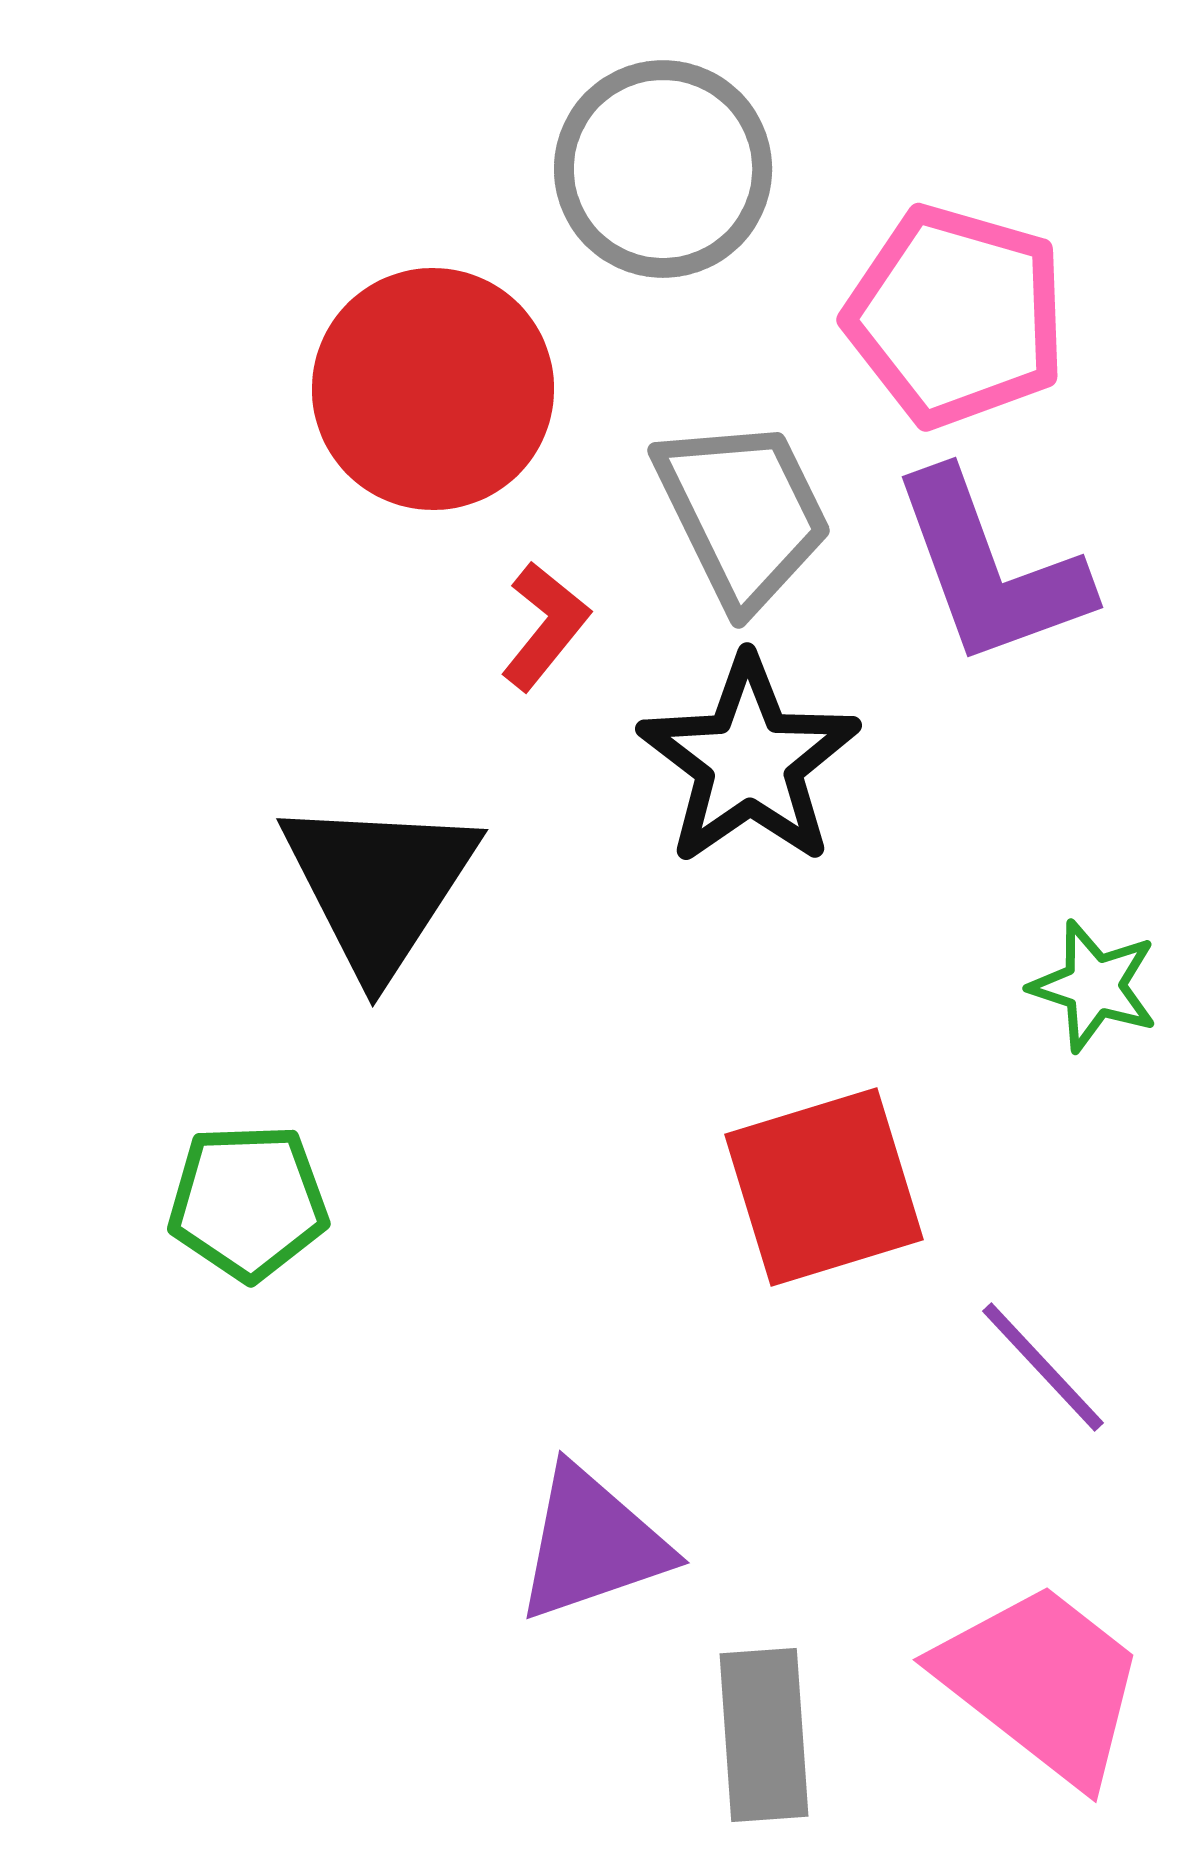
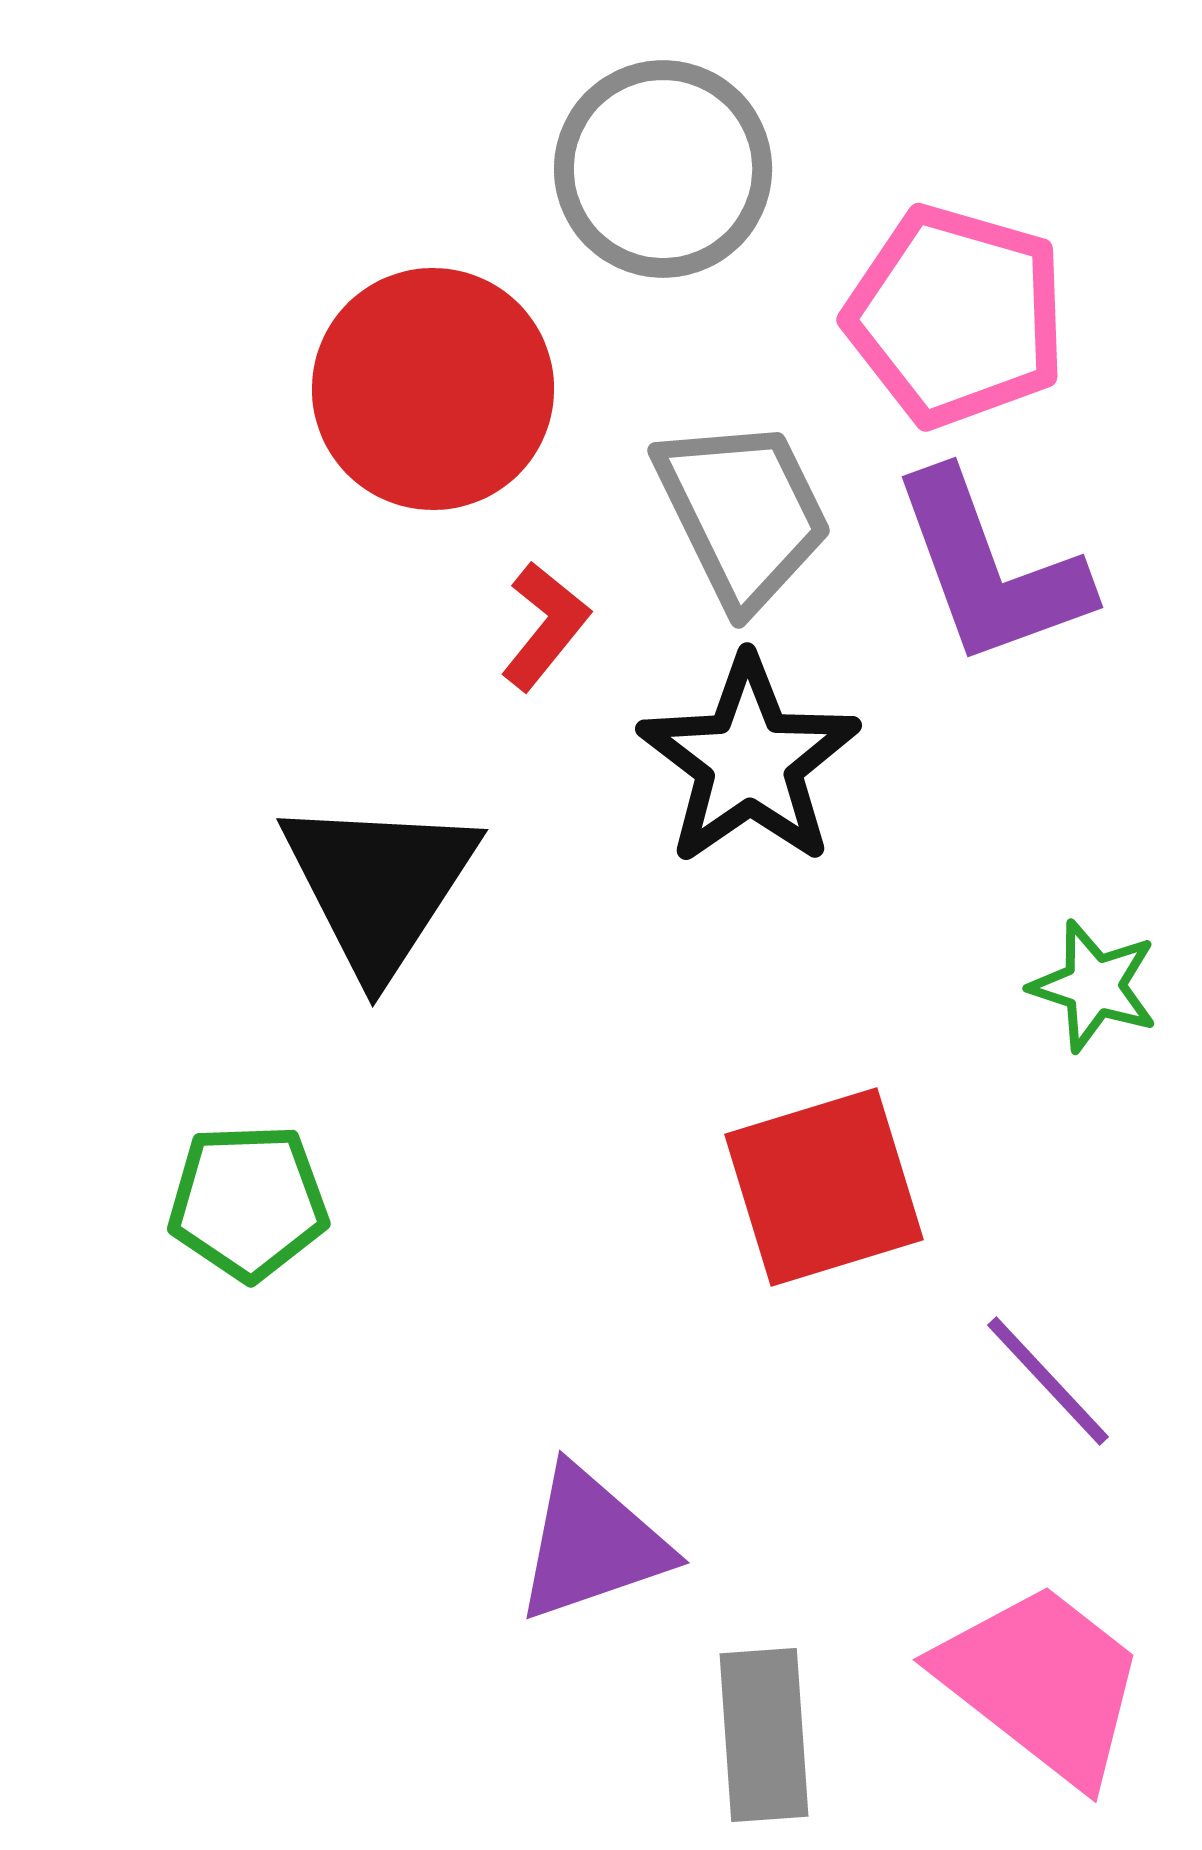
purple line: moved 5 px right, 14 px down
